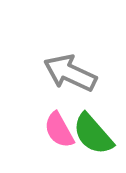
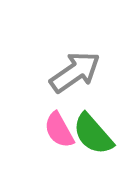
gray arrow: moved 5 px right, 1 px up; rotated 120 degrees clockwise
